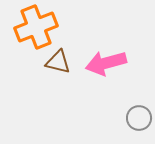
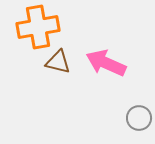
orange cross: moved 2 px right; rotated 12 degrees clockwise
pink arrow: rotated 39 degrees clockwise
